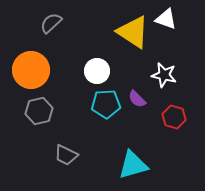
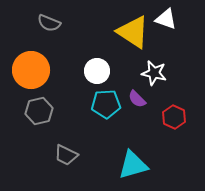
gray semicircle: moved 2 px left; rotated 115 degrees counterclockwise
white star: moved 10 px left, 2 px up
red hexagon: rotated 10 degrees clockwise
